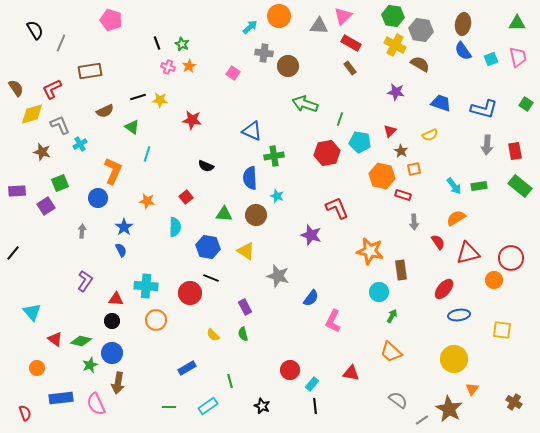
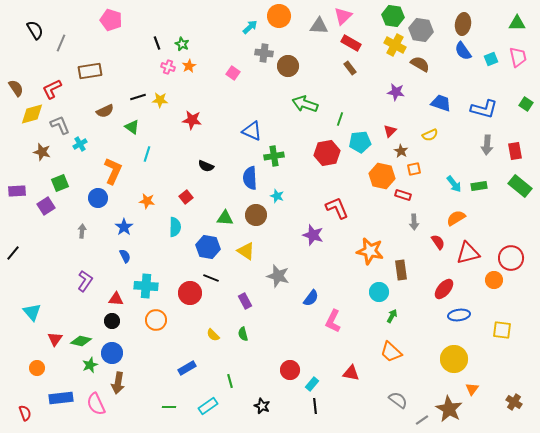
cyan pentagon at (360, 142): rotated 15 degrees counterclockwise
cyan arrow at (454, 186): moved 2 px up
green triangle at (224, 214): moved 1 px right, 4 px down
purple star at (311, 235): moved 2 px right
blue semicircle at (121, 250): moved 4 px right, 6 px down
purple rectangle at (245, 307): moved 6 px up
red triangle at (55, 339): rotated 28 degrees clockwise
